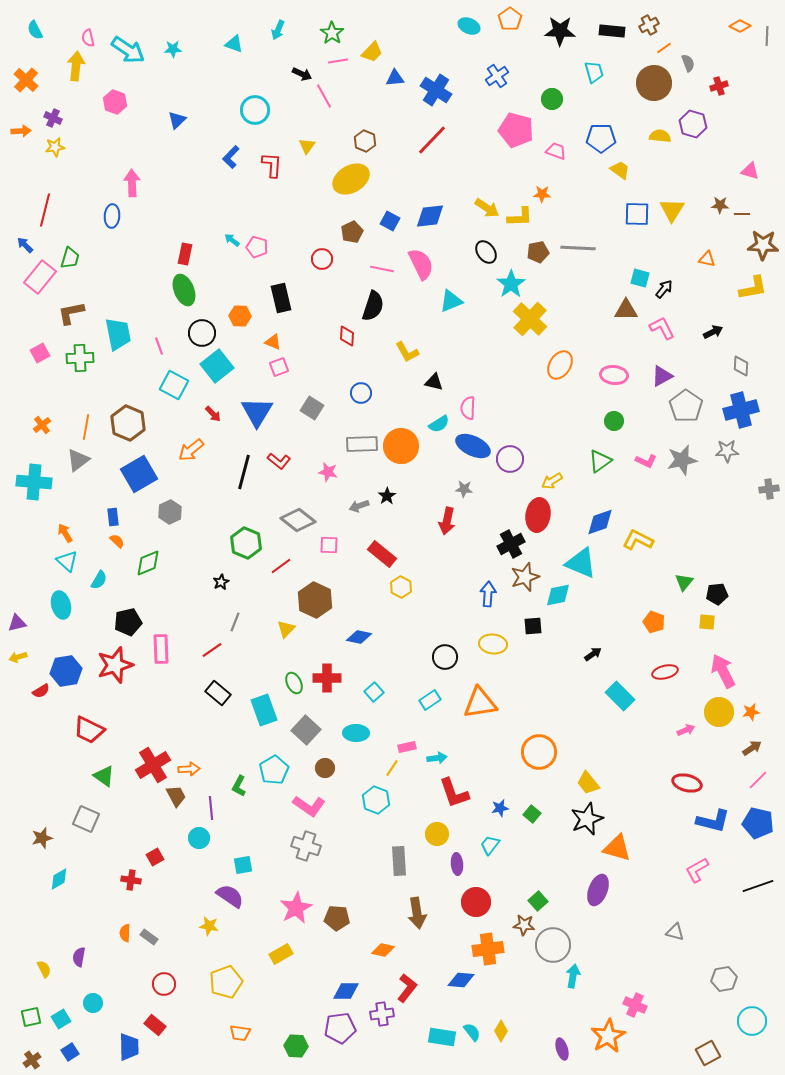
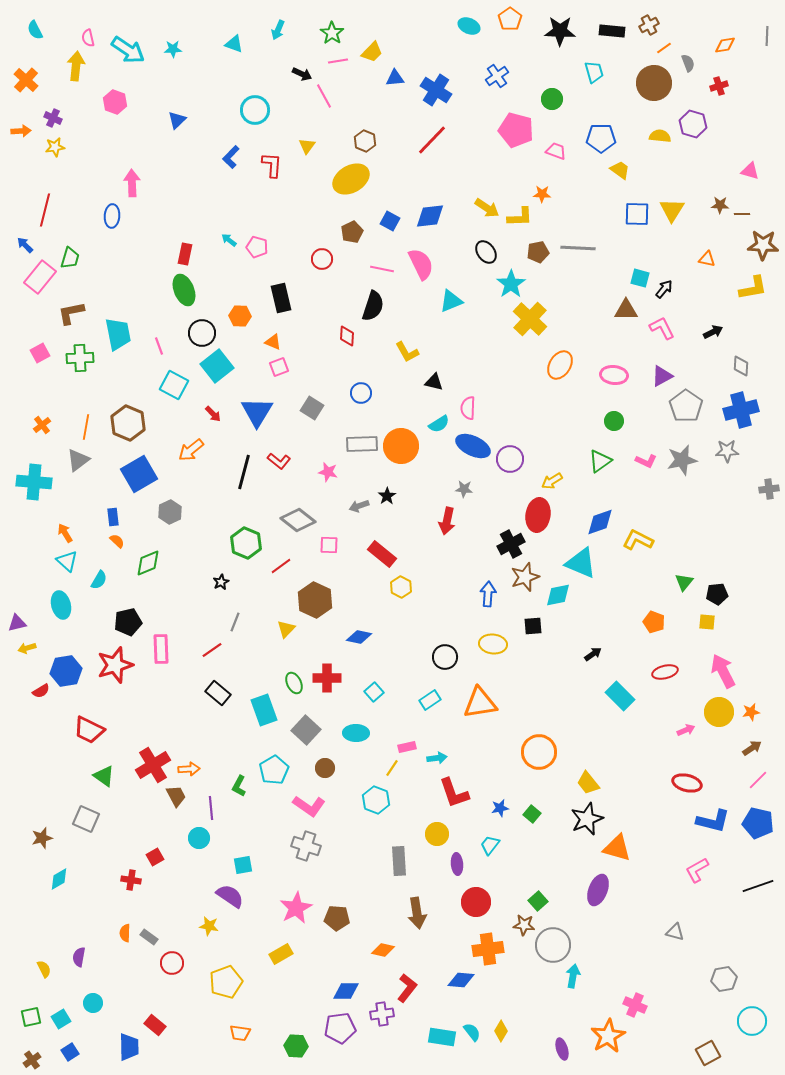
orange diamond at (740, 26): moved 15 px left, 19 px down; rotated 35 degrees counterclockwise
cyan arrow at (232, 240): moved 3 px left
yellow arrow at (18, 657): moved 9 px right, 9 px up
red circle at (164, 984): moved 8 px right, 21 px up
